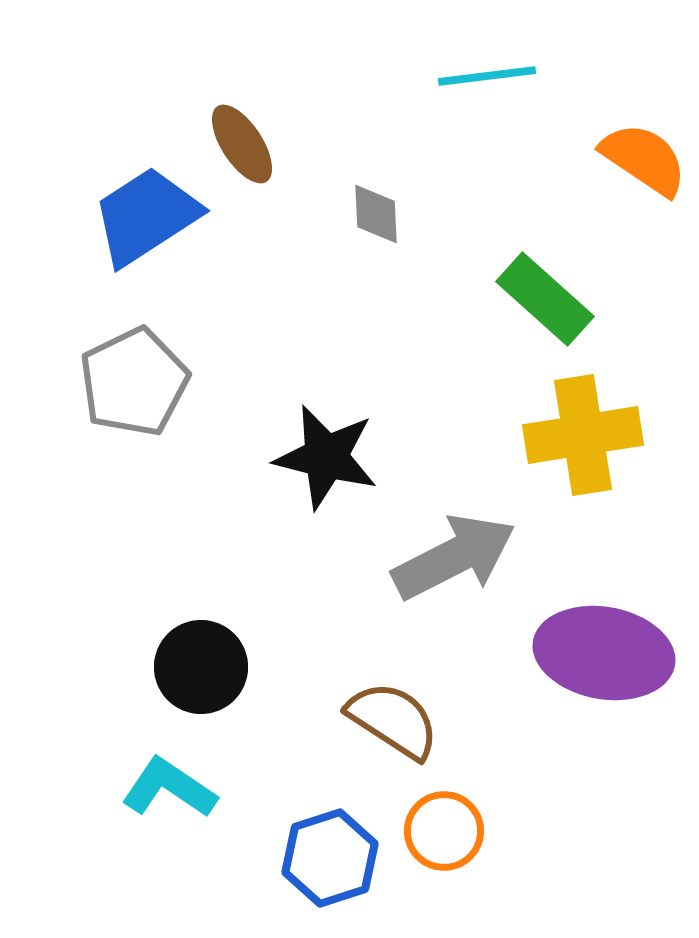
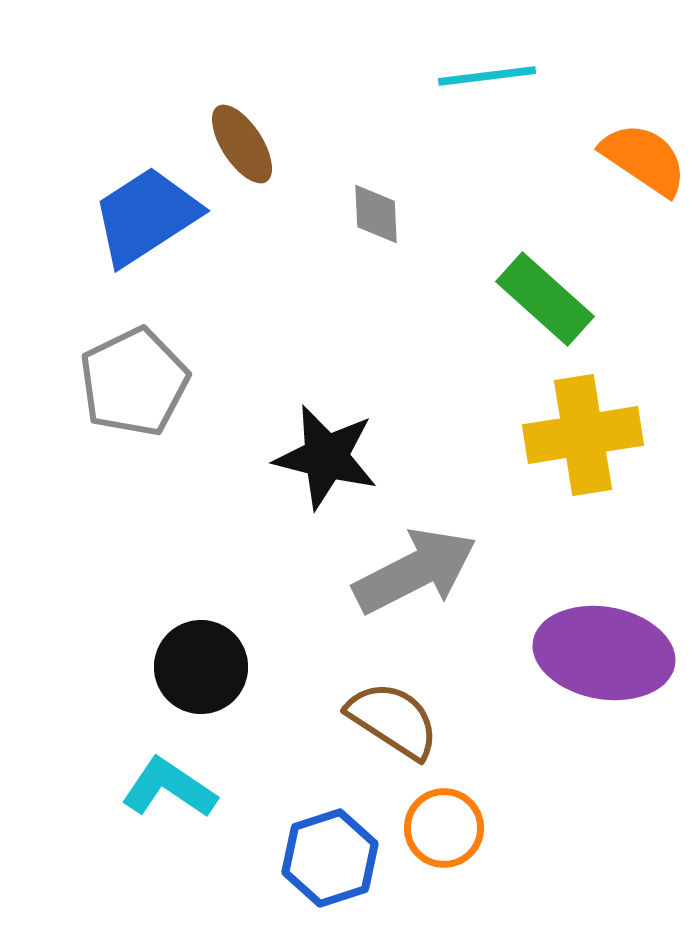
gray arrow: moved 39 px left, 14 px down
orange circle: moved 3 px up
